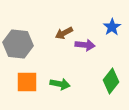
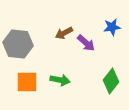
blue star: rotated 24 degrees clockwise
purple arrow: moved 1 px right, 2 px up; rotated 36 degrees clockwise
green arrow: moved 4 px up
